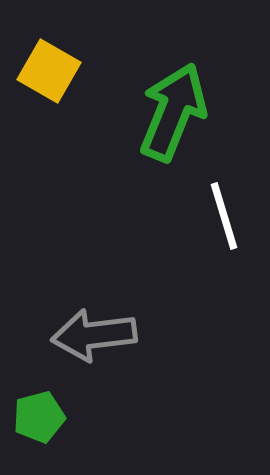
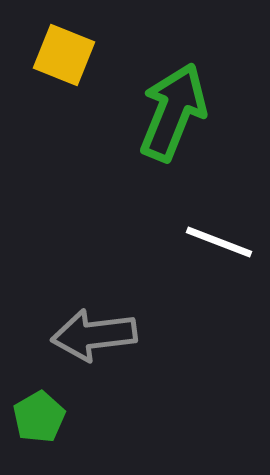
yellow square: moved 15 px right, 16 px up; rotated 8 degrees counterclockwise
white line: moved 5 px left, 26 px down; rotated 52 degrees counterclockwise
green pentagon: rotated 15 degrees counterclockwise
